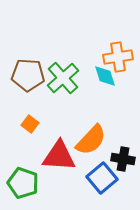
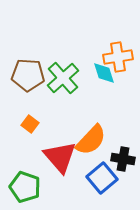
cyan diamond: moved 1 px left, 3 px up
red triangle: moved 1 px right, 1 px down; rotated 45 degrees clockwise
green pentagon: moved 2 px right, 4 px down
